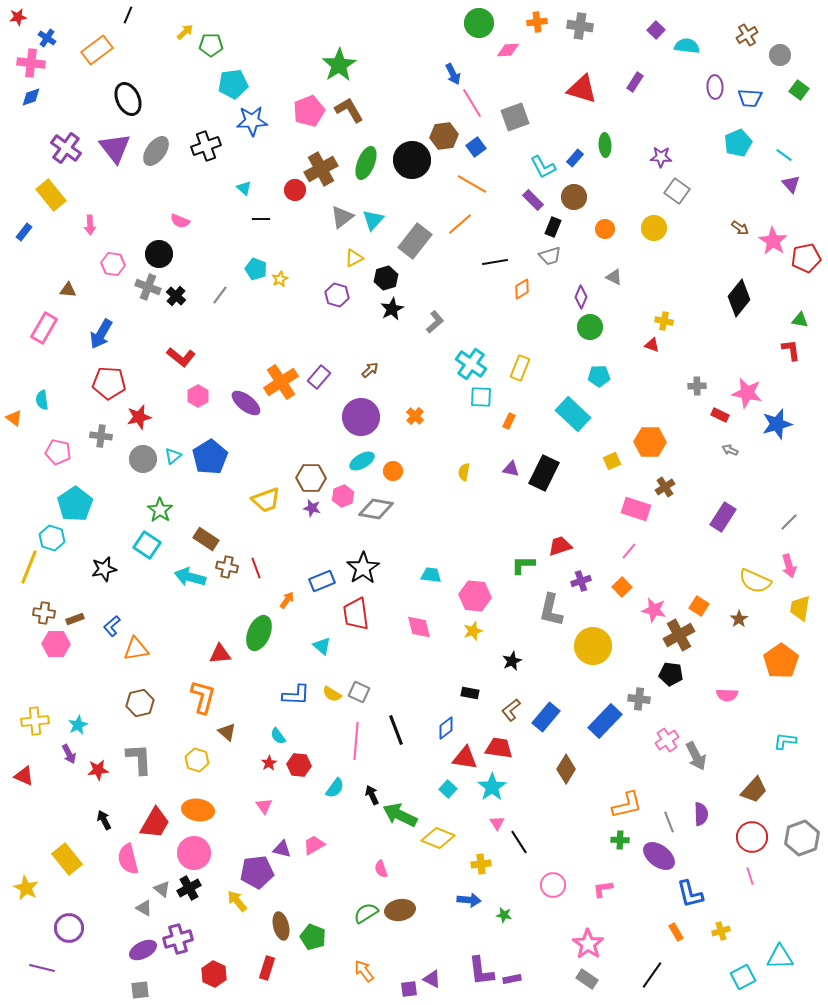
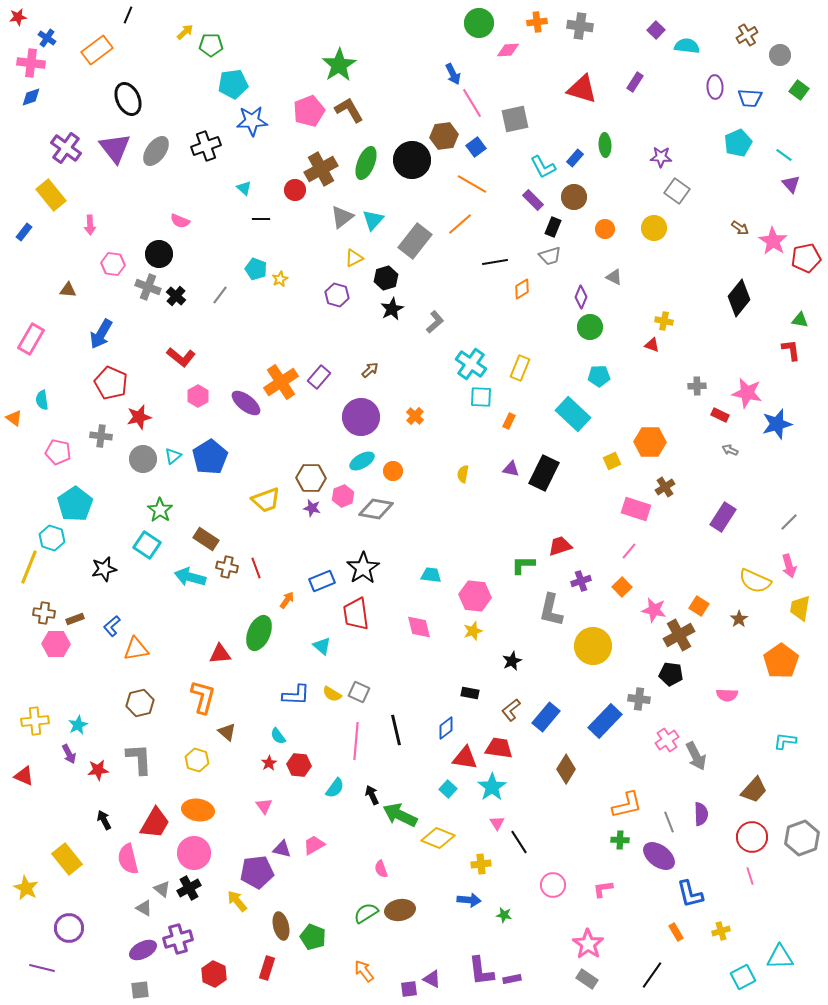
gray square at (515, 117): moved 2 px down; rotated 8 degrees clockwise
pink rectangle at (44, 328): moved 13 px left, 11 px down
red pentagon at (109, 383): moved 2 px right; rotated 20 degrees clockwise
yellow semicircle at (464, 472): moved 1 px left, 2 px down
black line at (396, 730): rotated 8 degrees clockwise
